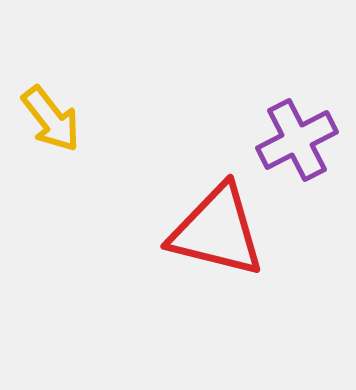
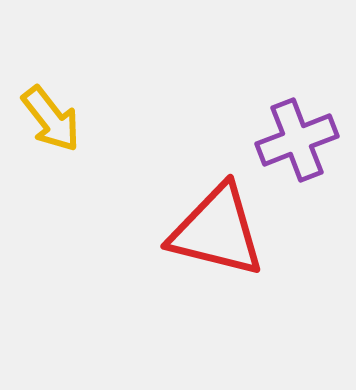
purple cross: rotated 6 degrees clockwise
